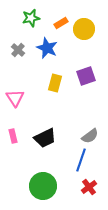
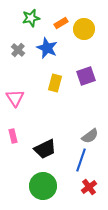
black trapezoid: moved 11 px down
